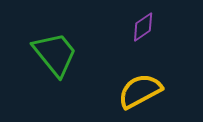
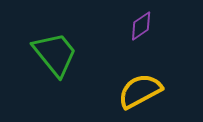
purple diamond: moved 2 px left, 1 px up
